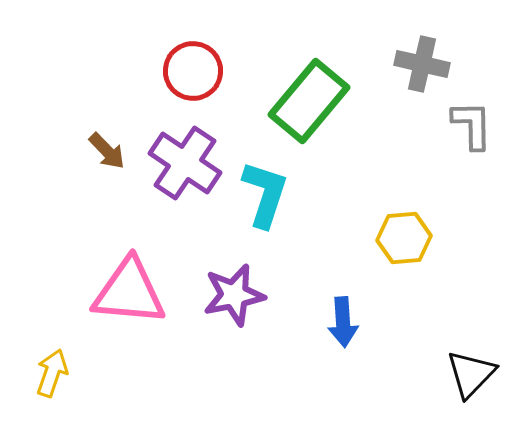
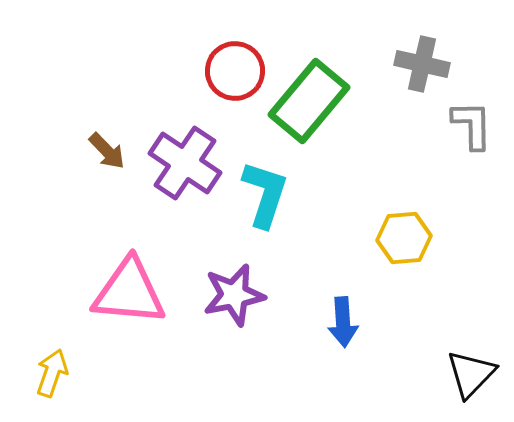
red circle: moved 42 px right
